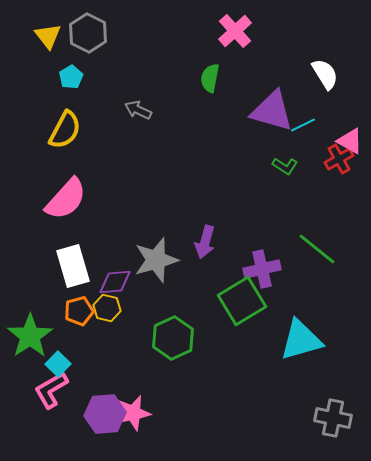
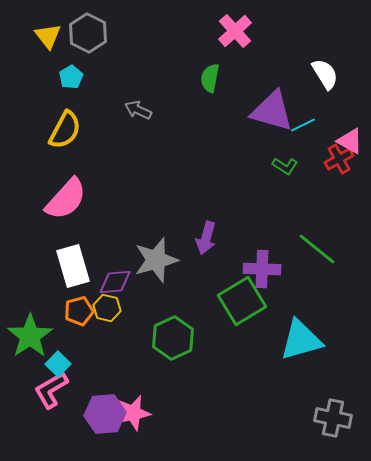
purple arrow: moved 1 px right, 4 px up
purple cross: rotated 15 degrees clockwise
